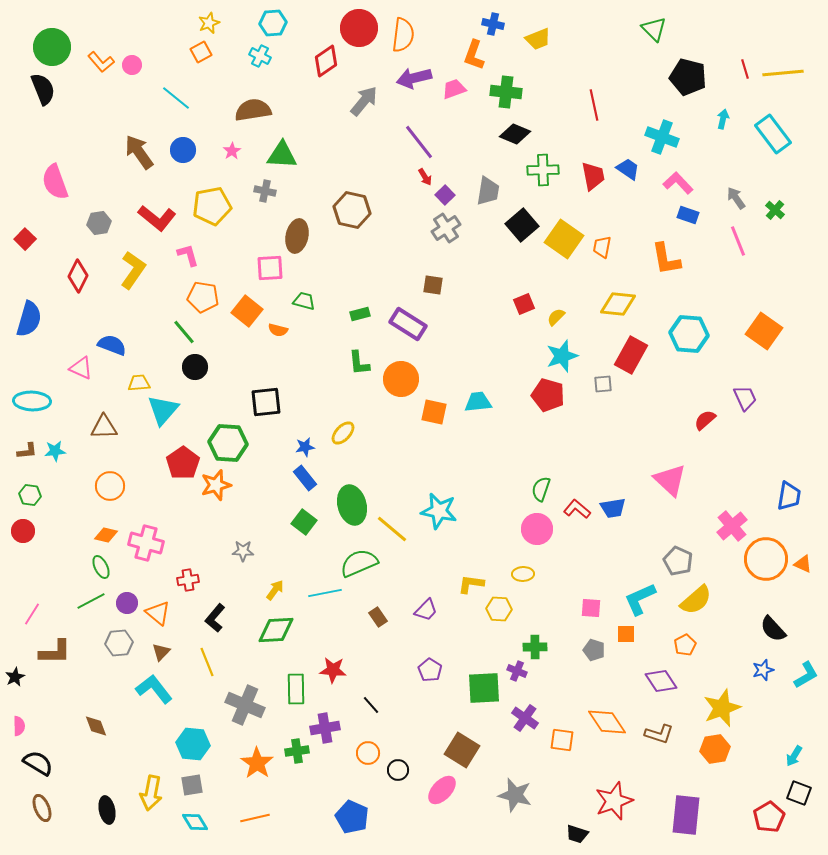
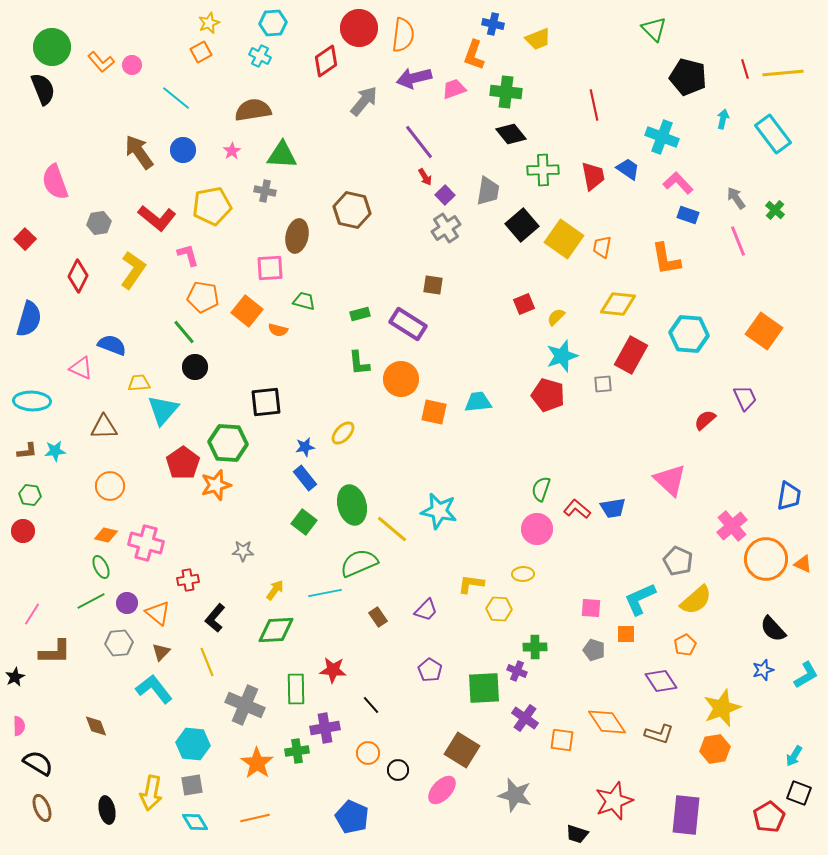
black diamond at (515, 134): moved 4 px left; rotated 28 degrees clockwise
